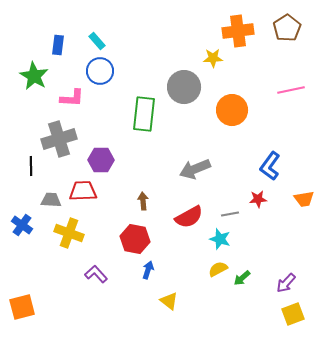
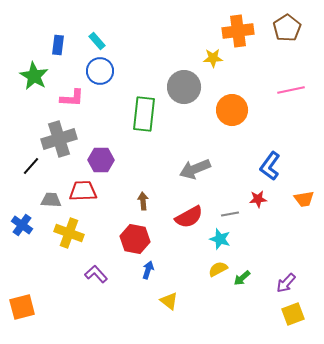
black line: rotated 42 degrees clockwise
